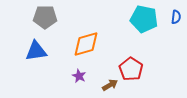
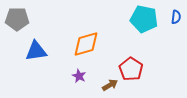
gray pentagon: moved 28 px left, 2 px down
